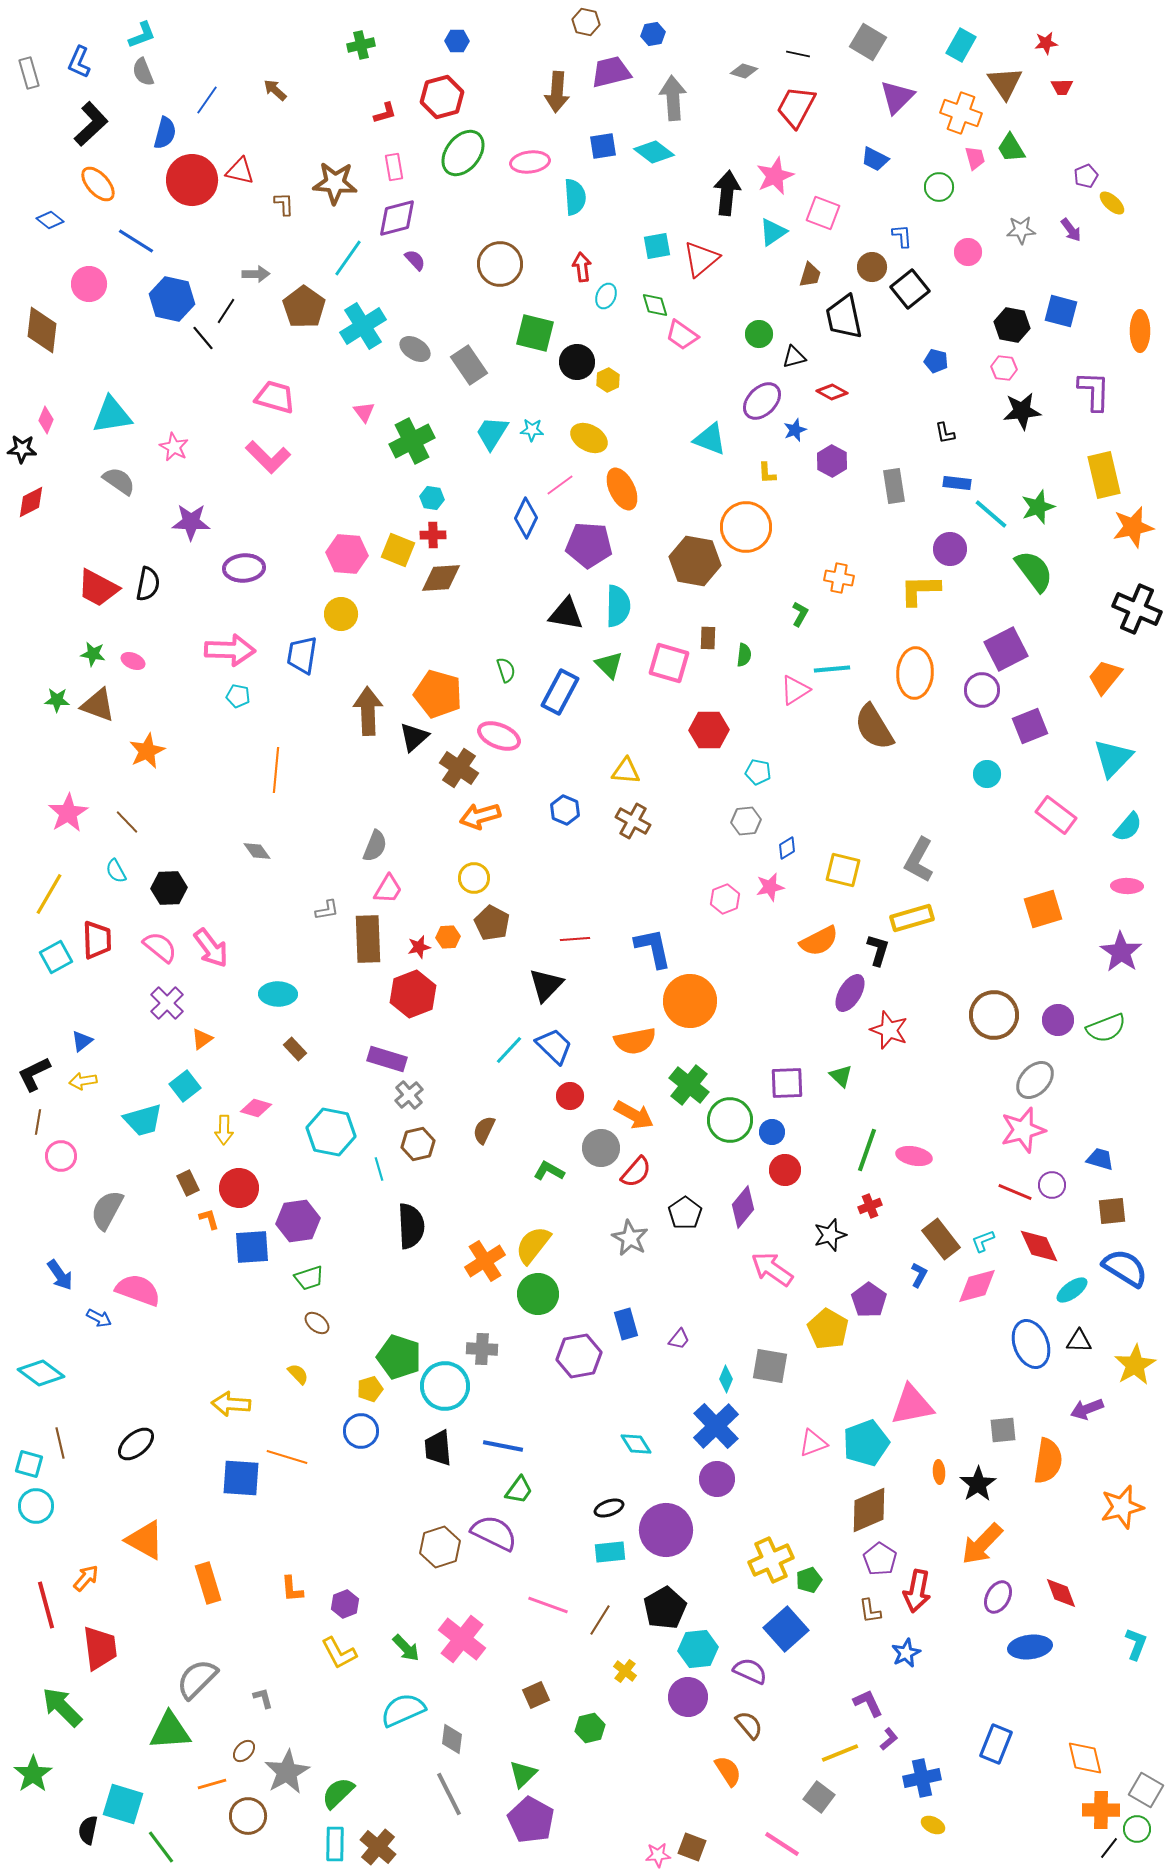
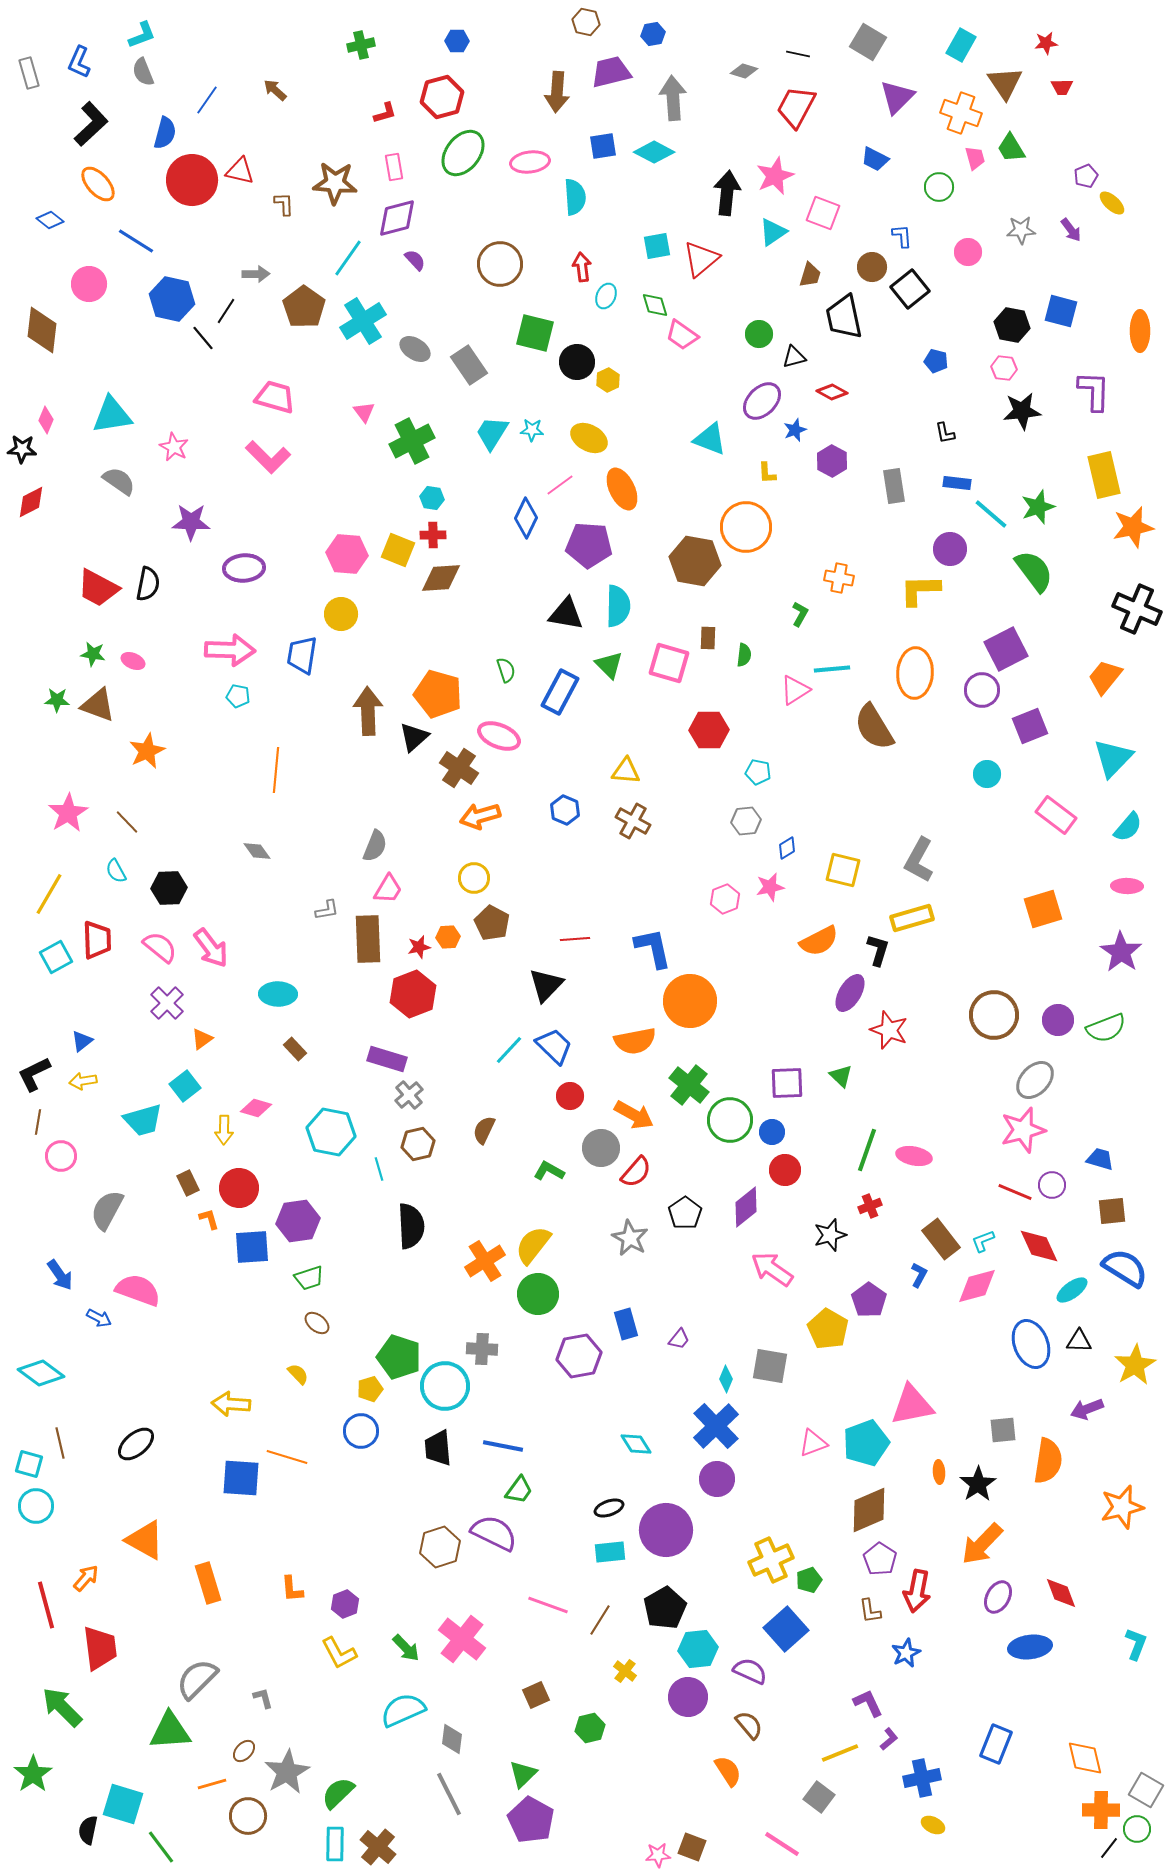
cyan diamond at (654, 152): rotated 9 degrees counterclockwise
cyan cross at (363, 326): moved 5 px up
purple diamond at (743, 1207): moved 3 px right; rotated 12 degrees clockwise
